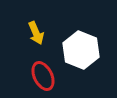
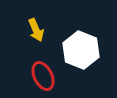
yellow arrow: moved 3 px up
